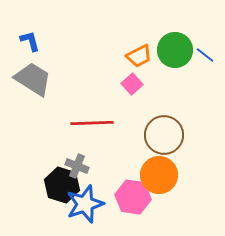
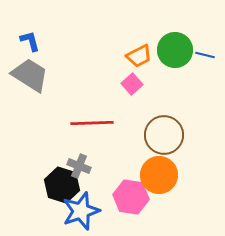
blue line: rotated 24 degrees counterclockwise
gray trapezoid: moved 3 px left, 4 px up
gray cross: moved 2 px right
pink hexagon: moved 2 px left
blue star: moved 4 px left, 7 px down
